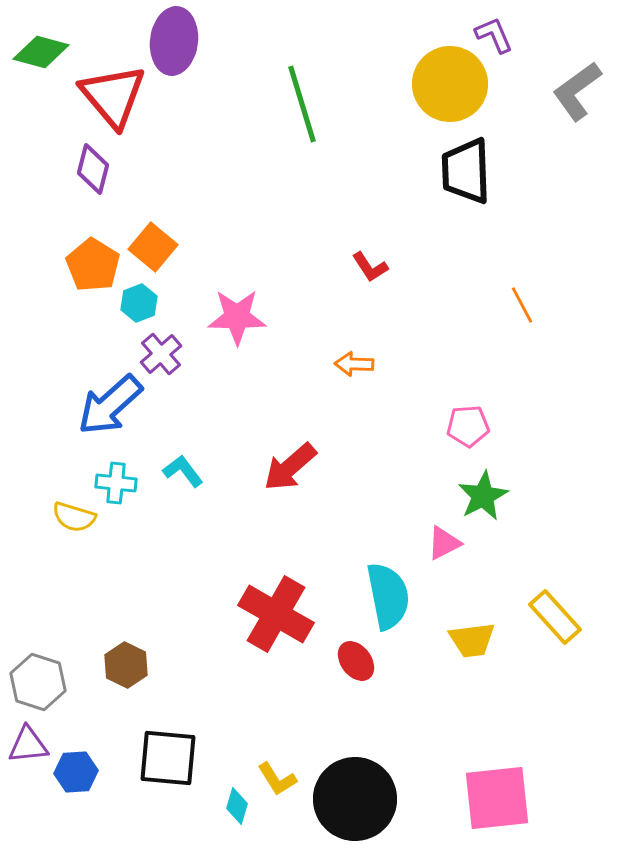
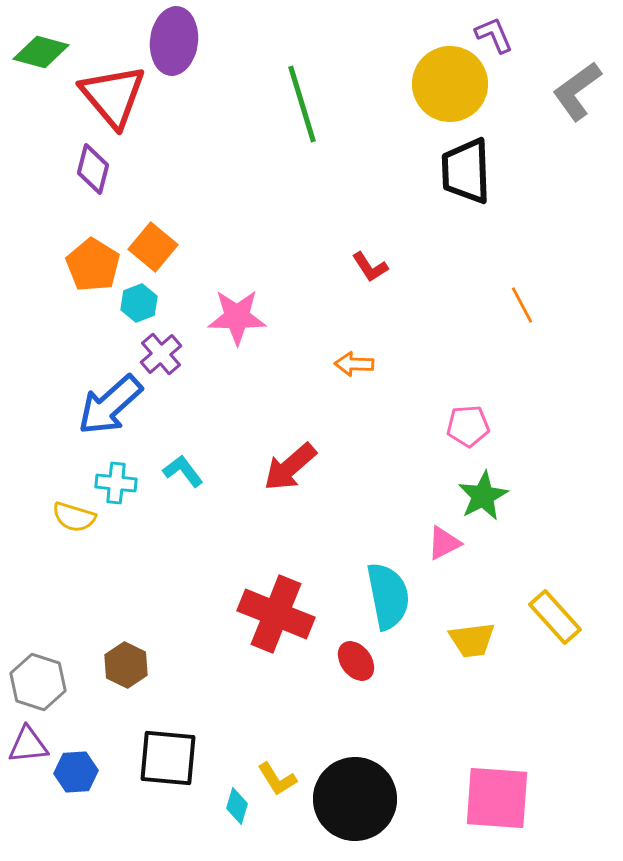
red cross: rotated 8 degrees counterclockwise
pink square: rotated 10 degrees clockwise
